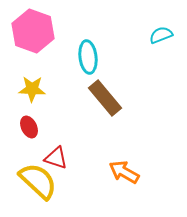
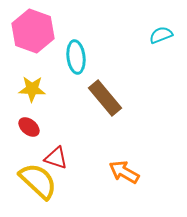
cyan ellipse: moved 12 px left
red ellipse: rotated 25 degrees counterclockwise
